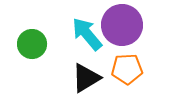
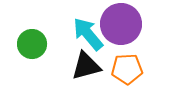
purple circle: moved 1 px left, 1 px up
cyan arrow: moved 1 px right
black triangle: moved 12 px up; rotated 16 degrees clockwise
